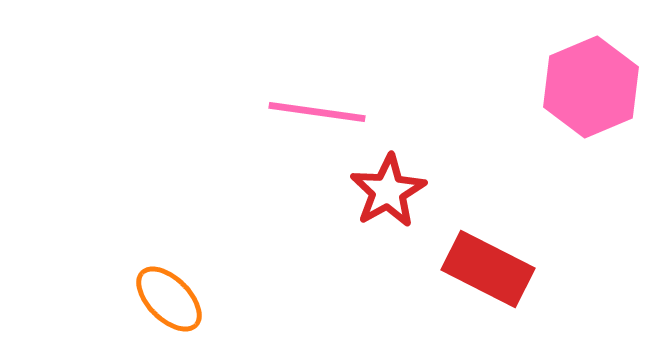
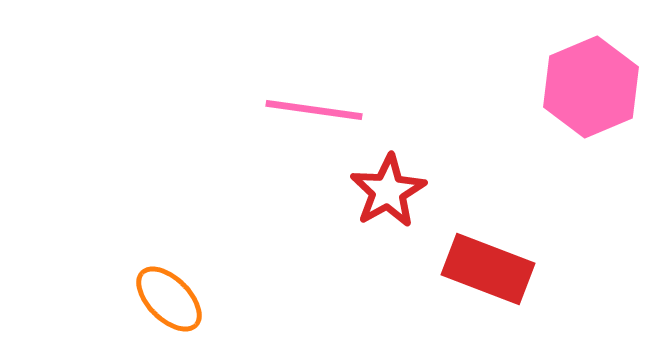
pink line: moved 3 px left, 2 px up
red rectangle: rotated 6 degrees counterclockwise
